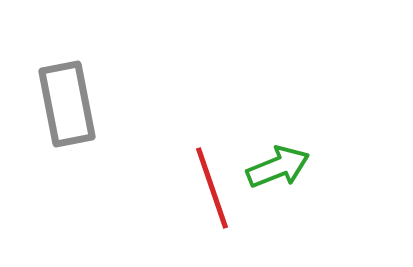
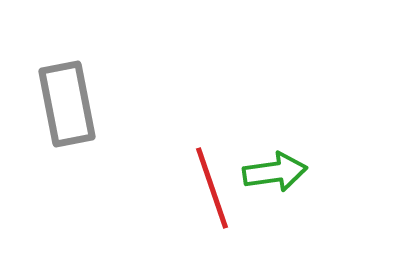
green arrow: moved 3 px left, 5 px down; rotated 14 degrees clockwise
